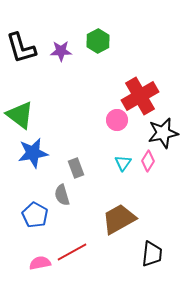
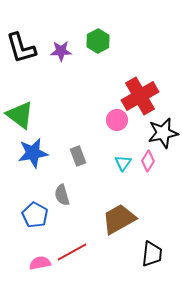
gray rectangle: moved 2 px right, 12 px up
